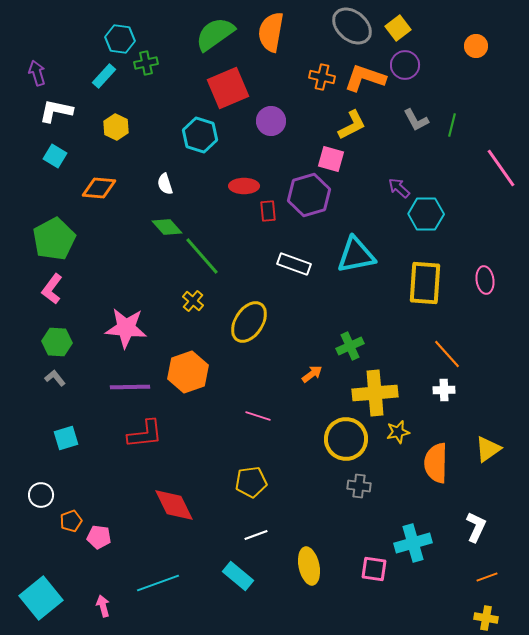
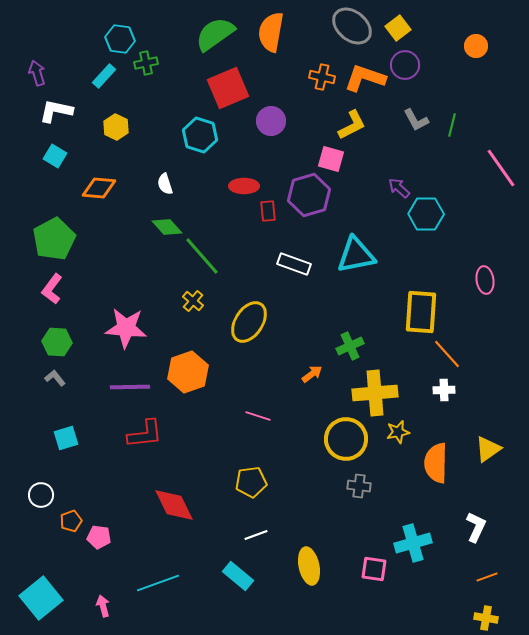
yellow rectangle at (425, 283): moved 4 px left, 29 px down
